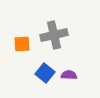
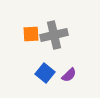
orange square: moved 9 px right, 10 px up
purple semicircle: rotated 133 degrees clockwise
